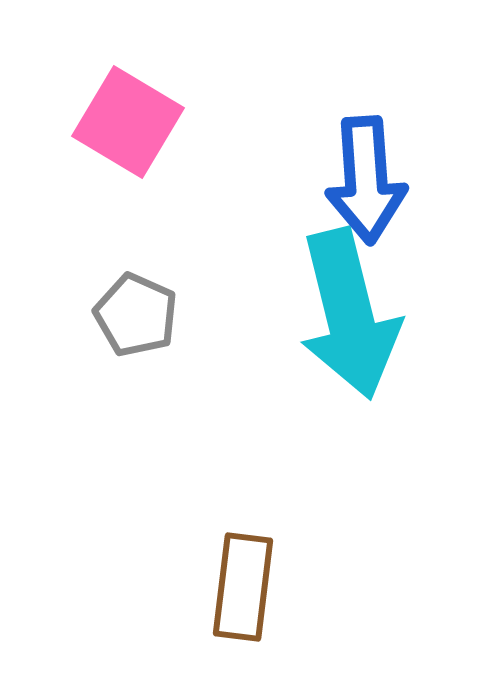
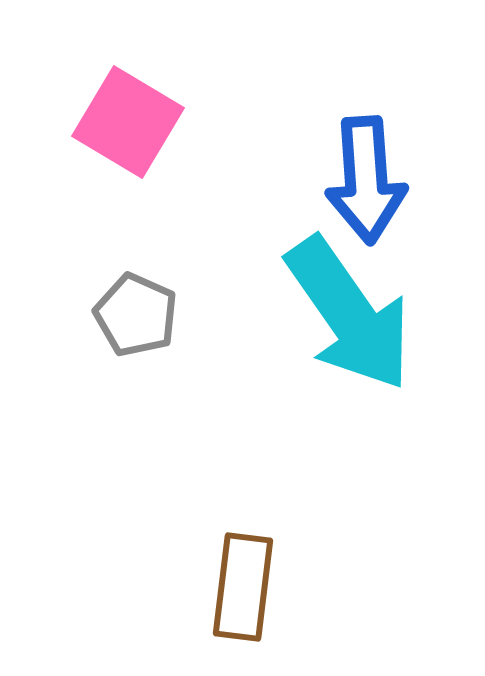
cyan arrow: rotated 21 degrees counterclockwise
